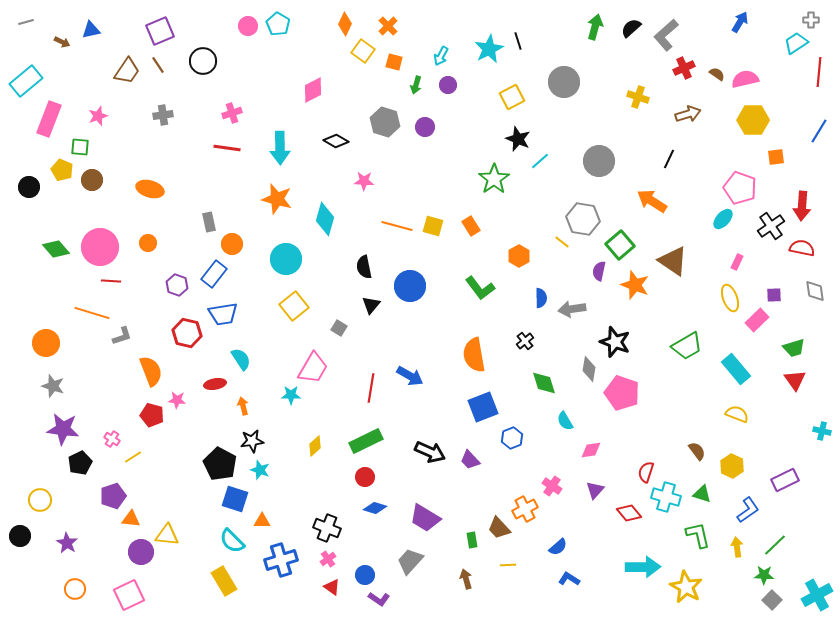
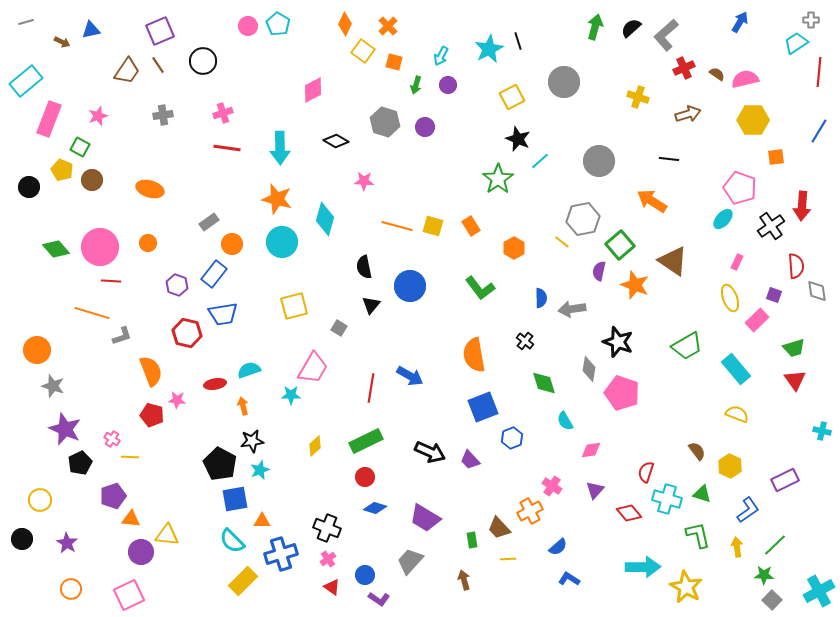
pink cross at (232, 113): moved 9 px left
green square at (80, 147): rotated 24 degrees clockwise
black line at (669, 159): rotated 72 degrees clockwise
green star at (494, 179): moved 4 px right
gray hexagon at (583, 219): rotated 20 degrees counterclockwise
gray rectangle at (209, 222): rotated 66 degrees clockwise
red semicircle at (802, 248): moved 6 px left, 18 px down; rotated 75 degrees clockwise
orange hexagon at (519, 256): moved 5 px left, 8 px up
cyan circle at (286, 259): moved 4 px left, 17 px up
gray diamond at (815, 291): moved 2 px right
purple square at (774, 295): rotated 21 degrees clockwise
yellow square at (294, 306): rotated 24 degrees clockwise
black cross at (525, 341): rotated 12 degrees counterclockwise
black star at (615, 342): moved 3 px right
orange circle at (46, 343): moved 9 px left, 7 px down
cyan semicircle at (241, 359): moved 8 px right, 11 px down; rotated 75 degrees counterclockwise
purple star at (63, 429): moved 2 px right; rotated 16 degrees clockwise
yellow line at (133, 457): moved 3 px left; rotated 36 degrees clockwise
yellow hexagon at (732, 466): moved 2 px left
cyan star at (260, 470): rotated 30 degrees clockwise
cyan cross at (666, 497): moved 1 px right, 2 px down
blue square at (235, 499): rotated 28 degrees counterclockwise
orange cross at (525, 509): moved 5 px right, 2 px down
black circle at (20, 536): moved 2 px right, 3 px down
blue cross at (281, 560): moved 6 px up
yellow line at (508, 565): moved 6 px up
brown arrow at (466, 579): moved 2 px left, 1 px down
yellow rectangle at (224, 581): moved 19 px right; rotated 76 degrees clockwise
orange circle at (75, 589): moved 4 px left
cyan cross at (817, 595): moved 2 px right, 4 px up
